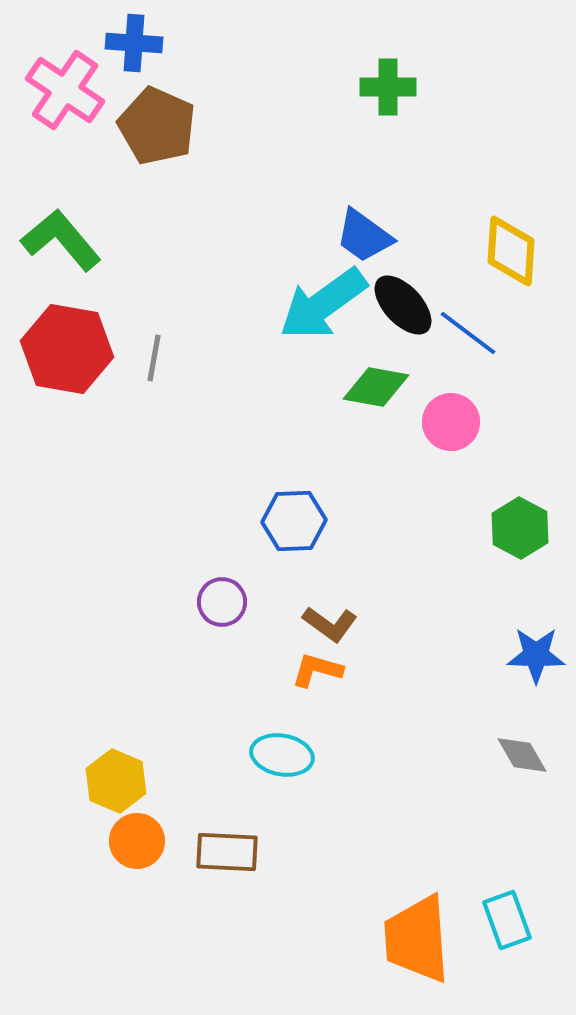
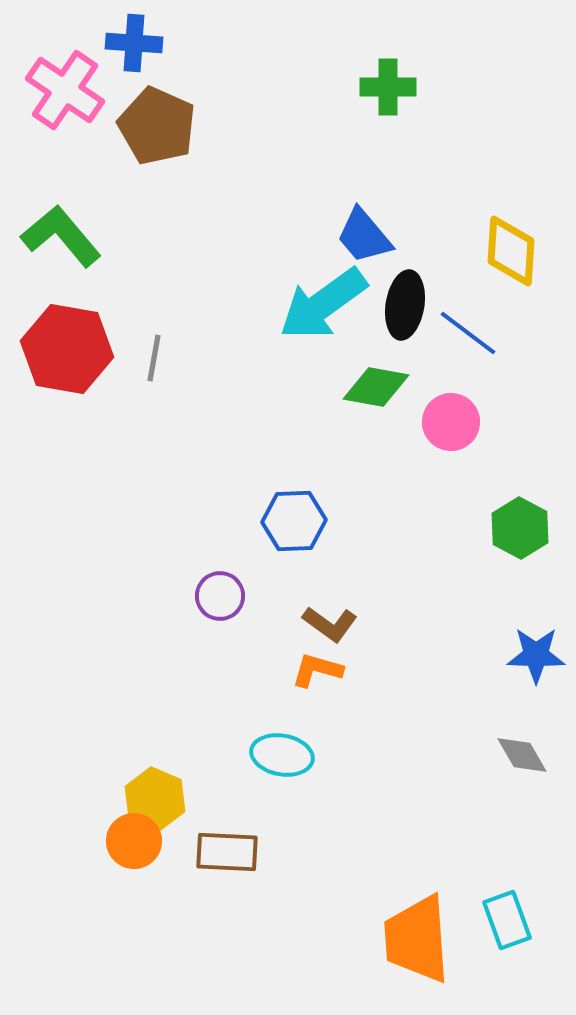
blue trapezoid: rotated 14 degrees clockwise
green L-shape: moved 4 px up
black ellipse: moved 2 px right; rotated 52 degrees clockwise
purple circle: moved 2 px left, 6 px up
yellow hexagon: moved 39 px right, 18 px down
orange circle: moved 3 px left
